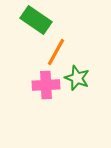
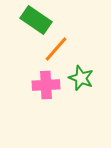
orange line: moved 3 px up; rotated 12 degrees clockwise
green star: moved 4 px right
